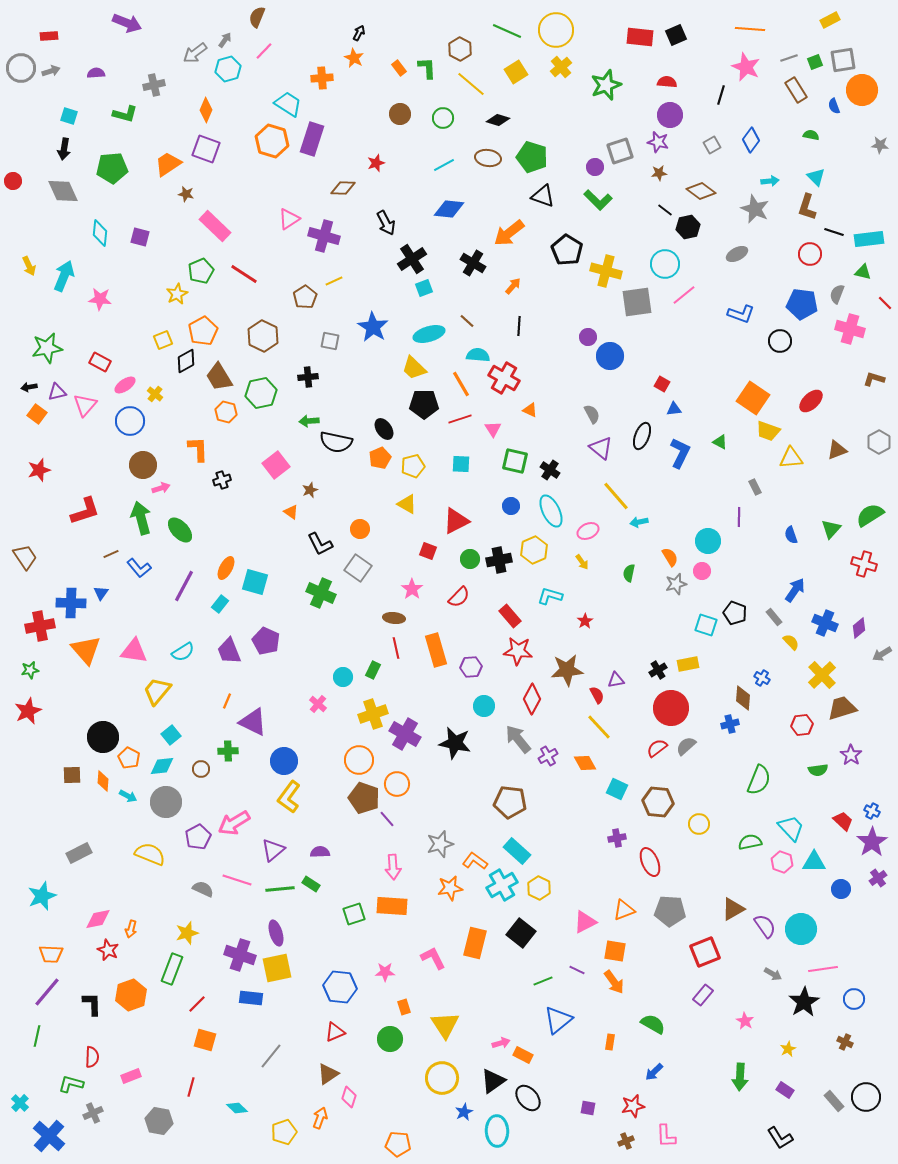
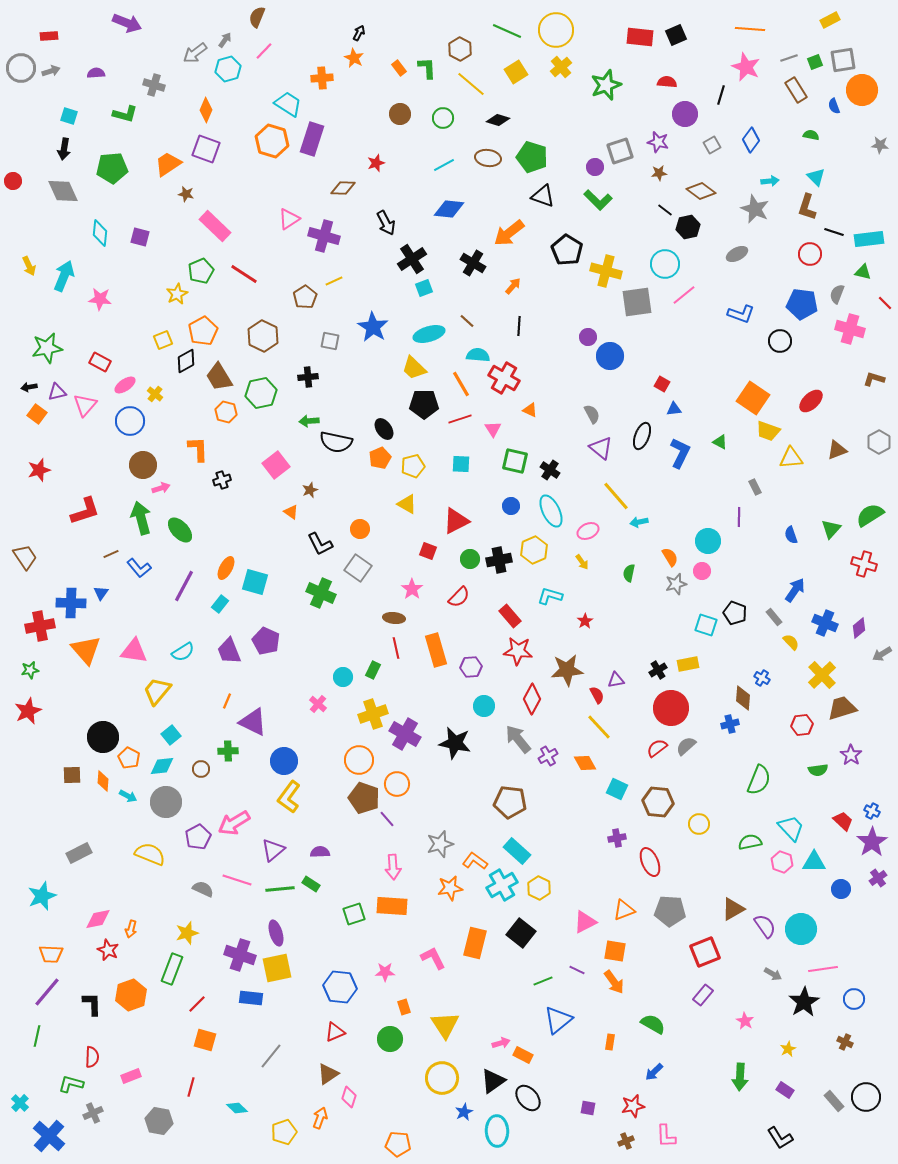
gray cross at (154, 85): rotated 30 degrees clockwise
purple circle at (670, 115): moved 15 px right, 1 px up
